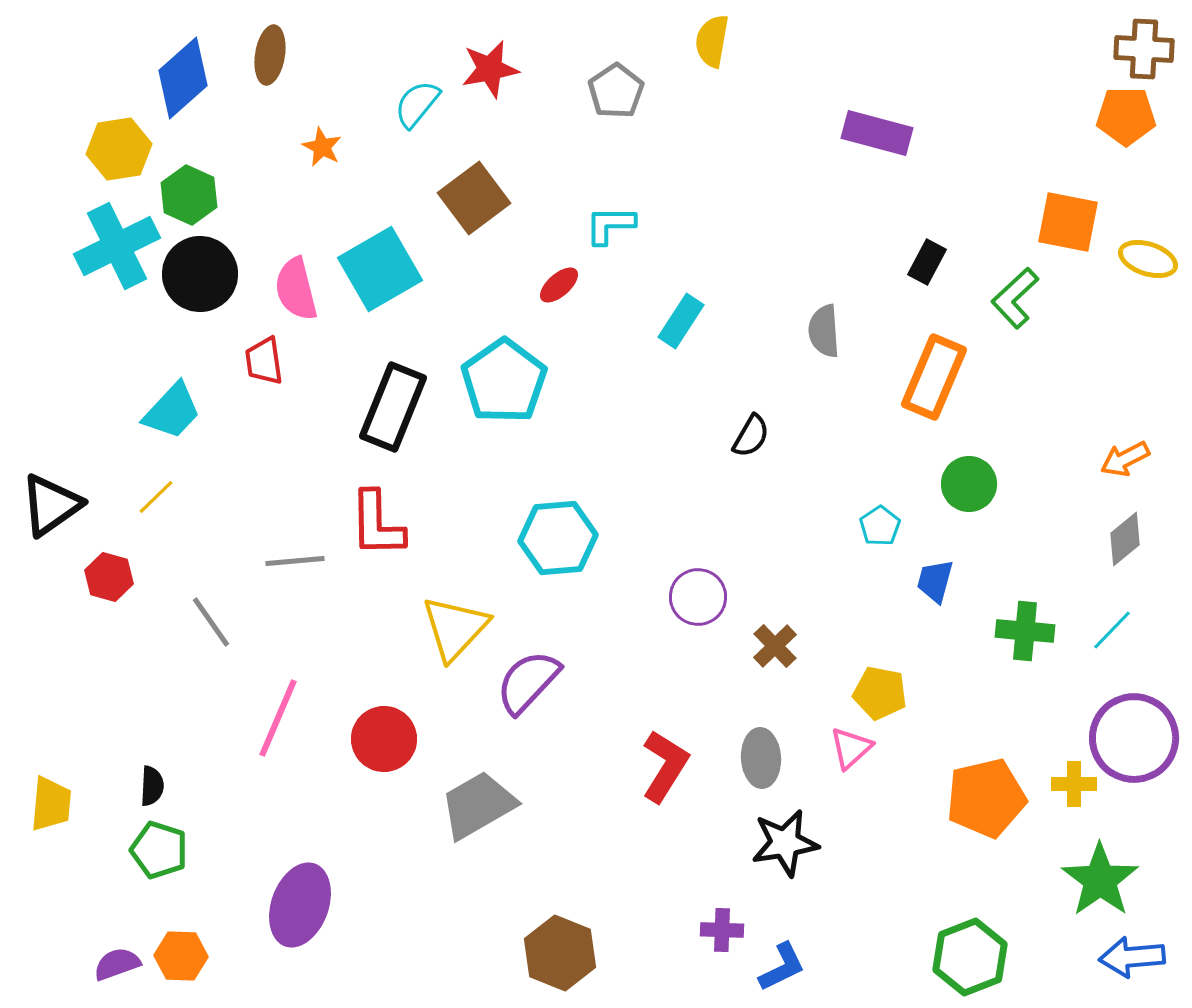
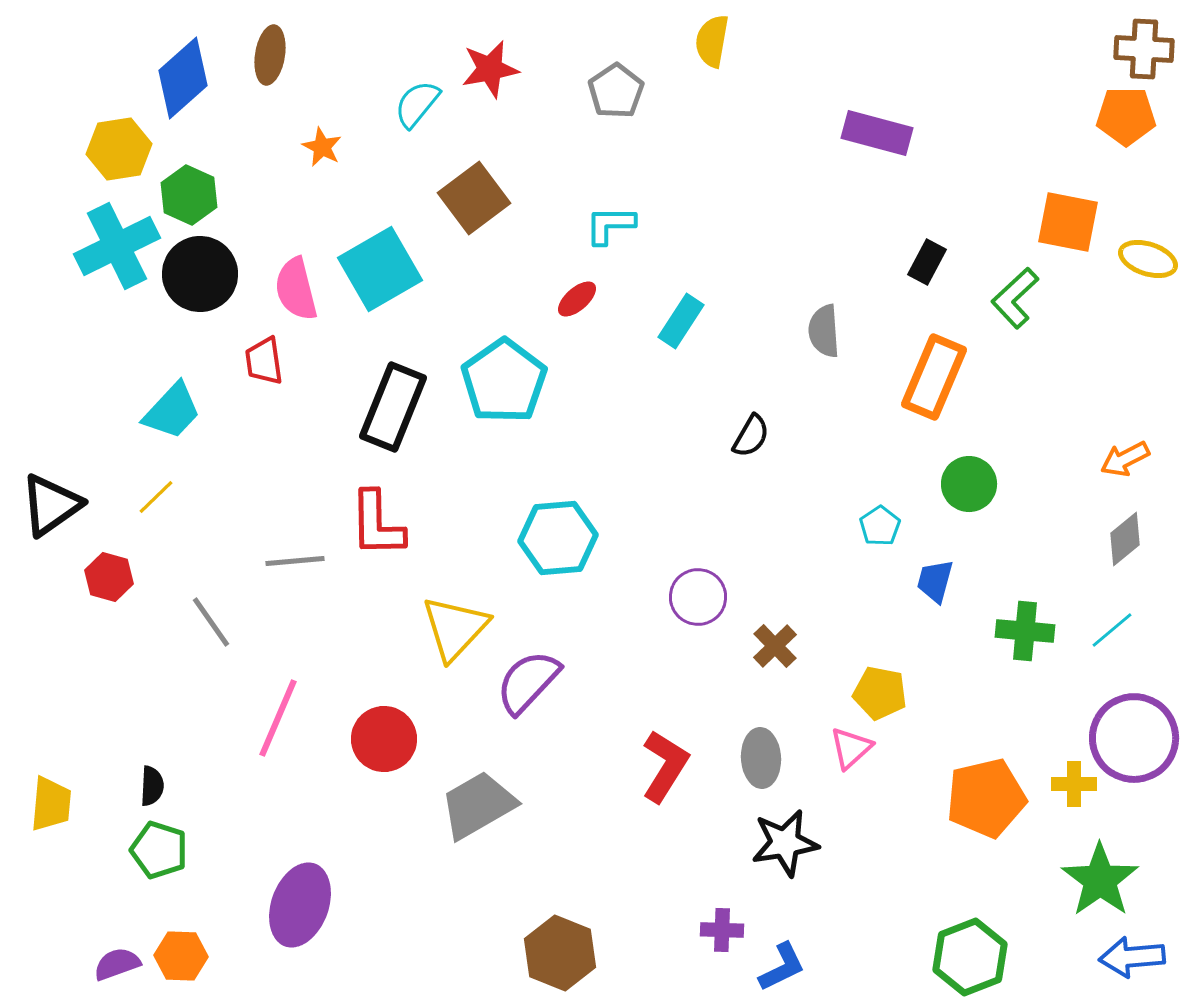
red ellipse at (559, 285): moved 18 px right, 14 px down
cyan line at (1112, 630): rotated 6 degrees clockwise
